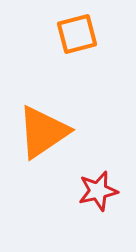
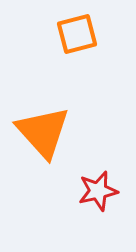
orange triangle: rotated 38 degrees counterclockwise
